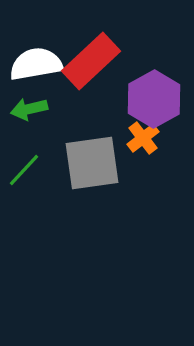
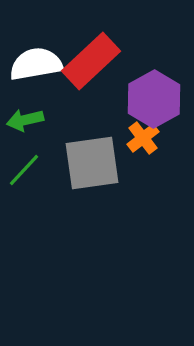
green arrow: moved 4 px left, 11 px down
